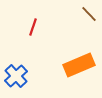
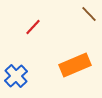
red line: rotated 24 degrees clockwise
orange rectangle: moved 4 px left
